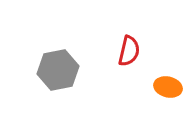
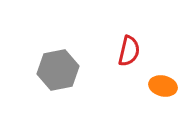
orange ellipse: moved 5 px left, 1 px up
